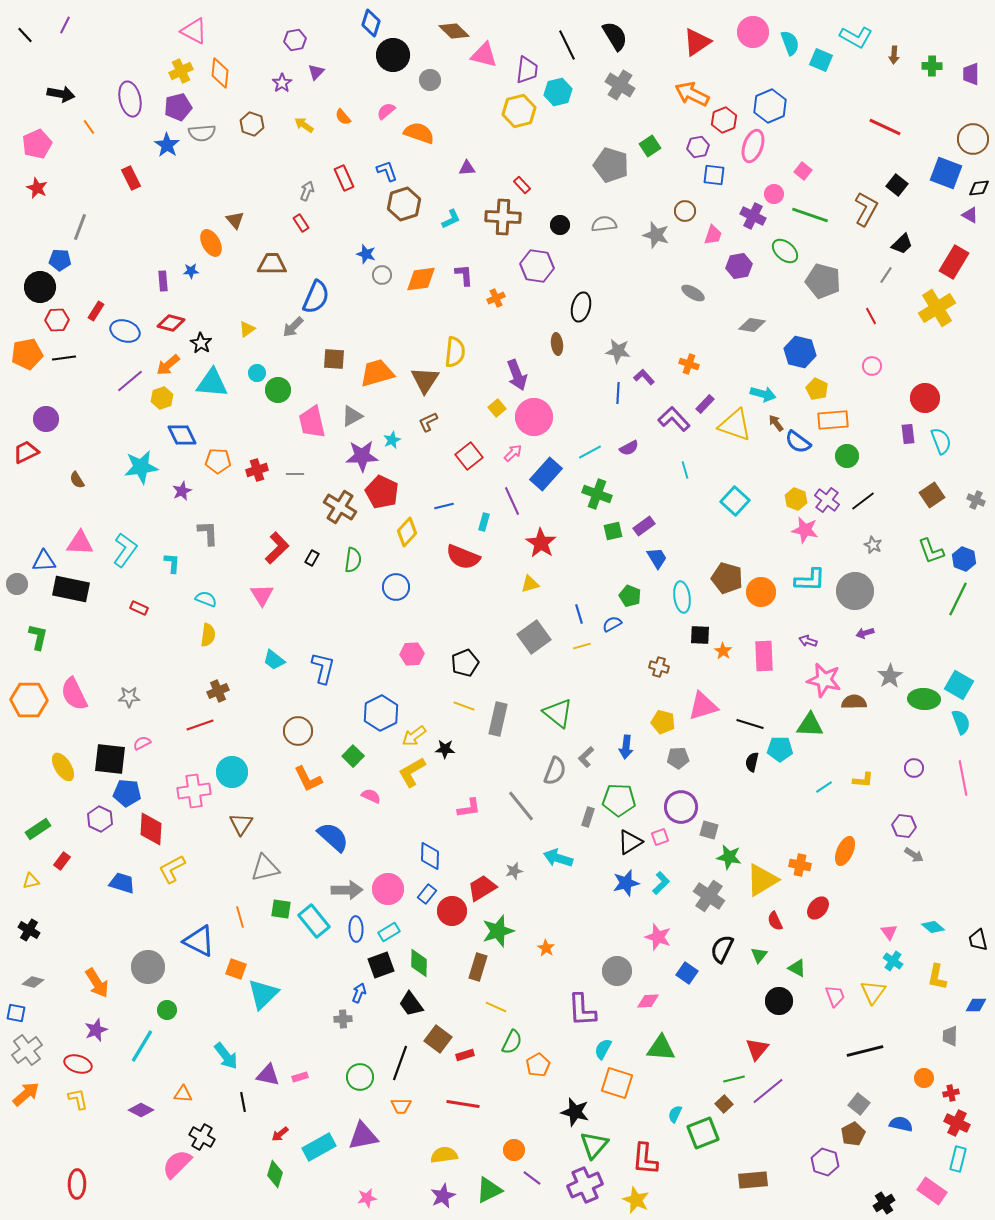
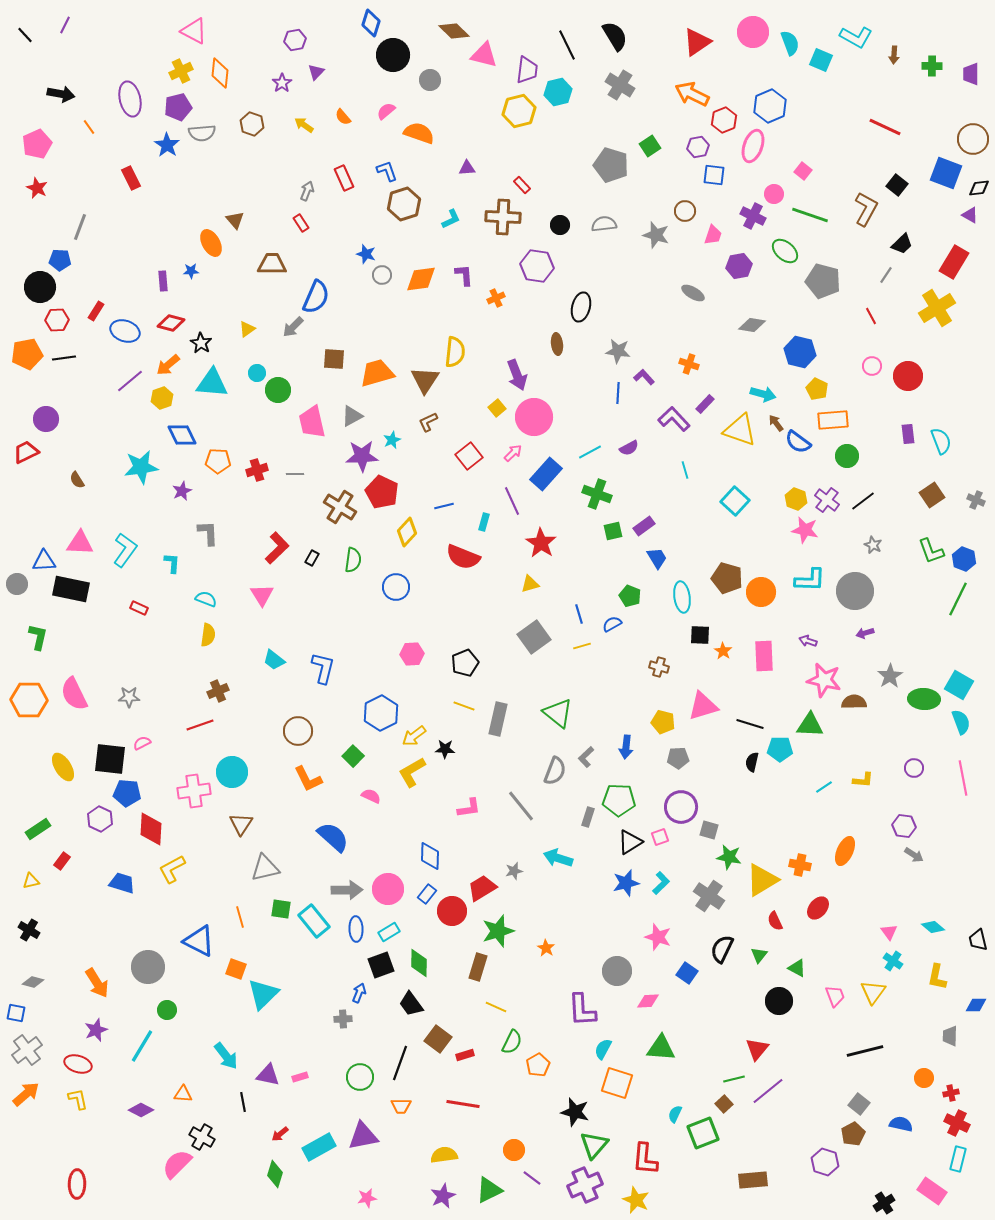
red circle at (925, 398): moved 17 px left, 22 px up
yellow triangle at (735, 425): moved 5 px right, 5 px down
